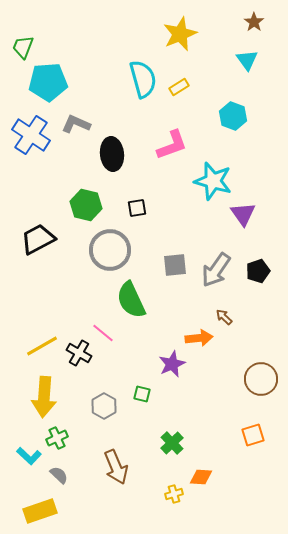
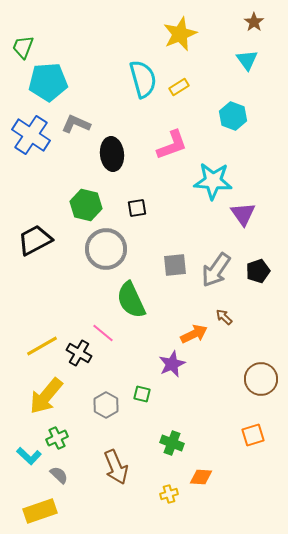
cyan star at (213, 181): rotated 12 degrees counterclockwise
black trapezoid at (38, 239): moved 3 px left, 1 px down
gray circle at (110, 250): moved 4 px left, 1 px up
orange arrow at (199, 338): moved 5 px left, 4 px up; rotated 20 degrees counterclockwise
yellow arrow at (44, 397): moved 2 px right, 1 px up; rotated 36 degrees clockwise
gray hexagon at (104, 406): moved 2 px right, 1 px up
green cross at (172, 443): rotated 25 degrees counterclockwise
yellow cross at (174, 494): moved 5 px left
